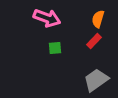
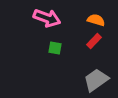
orange semicircle: moved 2 px left, 1 px down; rotated 90 degrees clockwise
green square: rotated 16 degrees clockwise
